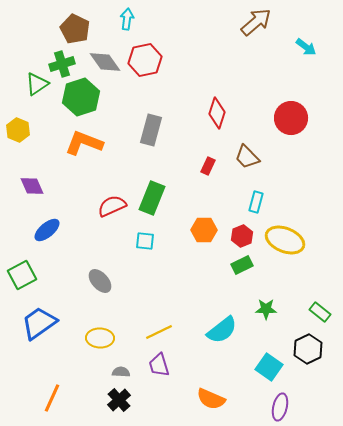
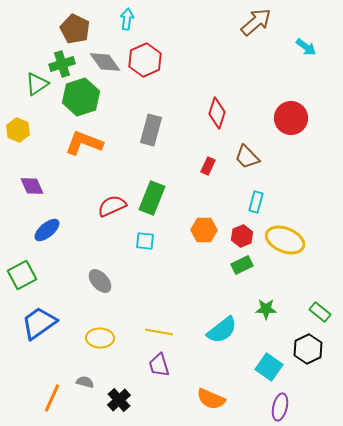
red hexagon at (145, 60): rotated 12 degrees counterclockwise
yellow line at (159, 332): rotated 36 degrees clockwise
gray semicircle at (121, 372): moved 36 px left, 10 px down; rotated 12 degrees clockwise
